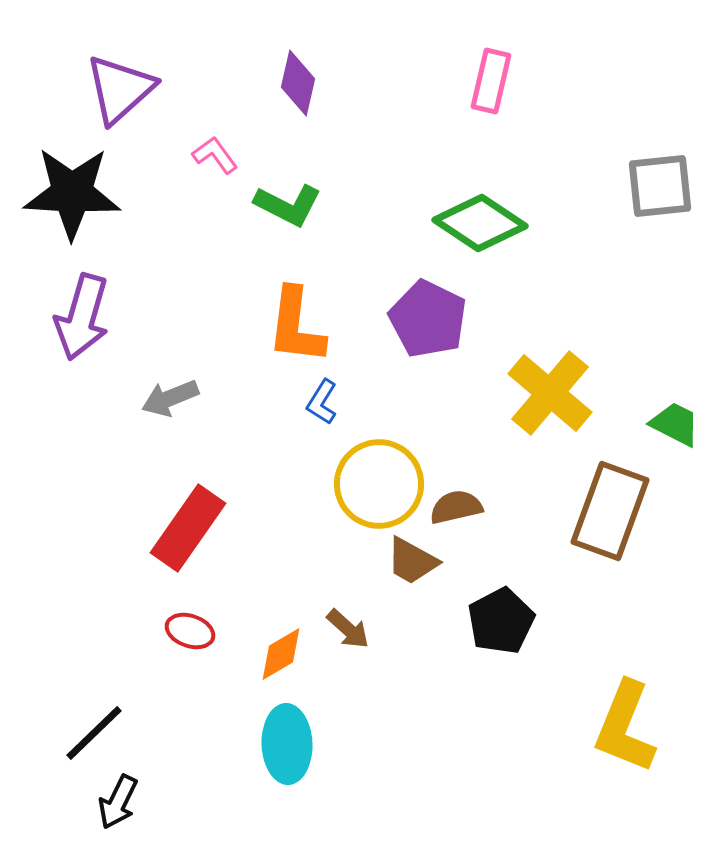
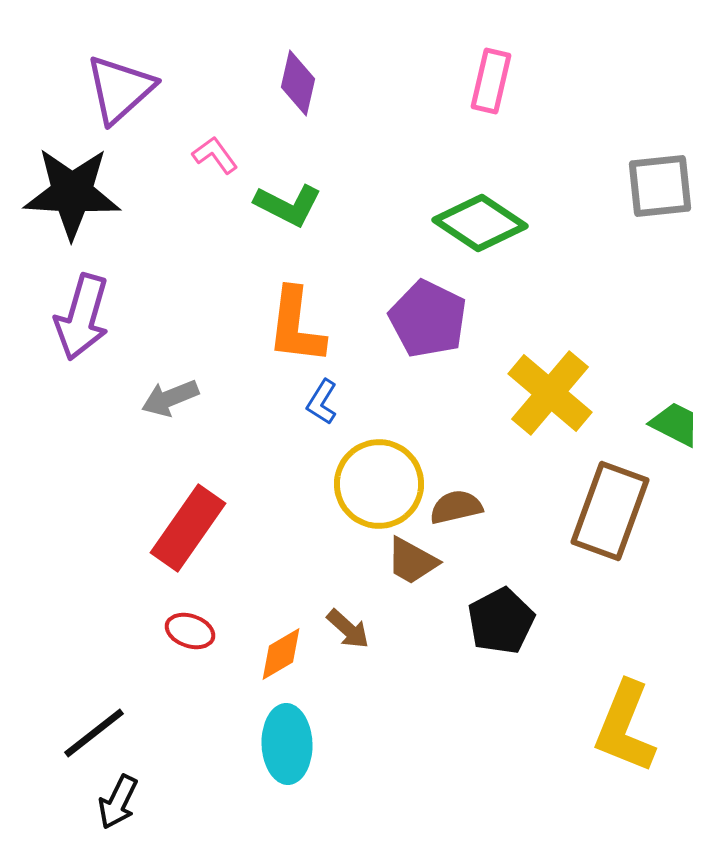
black line: rotated 6 degrees clockwise
